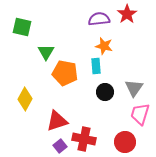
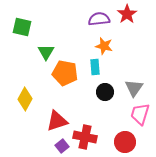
cyan rectangle: moved 1 px left, 1 px down
red cross: moved 1 px right, 2 px up
purple square: moved 2 px right
